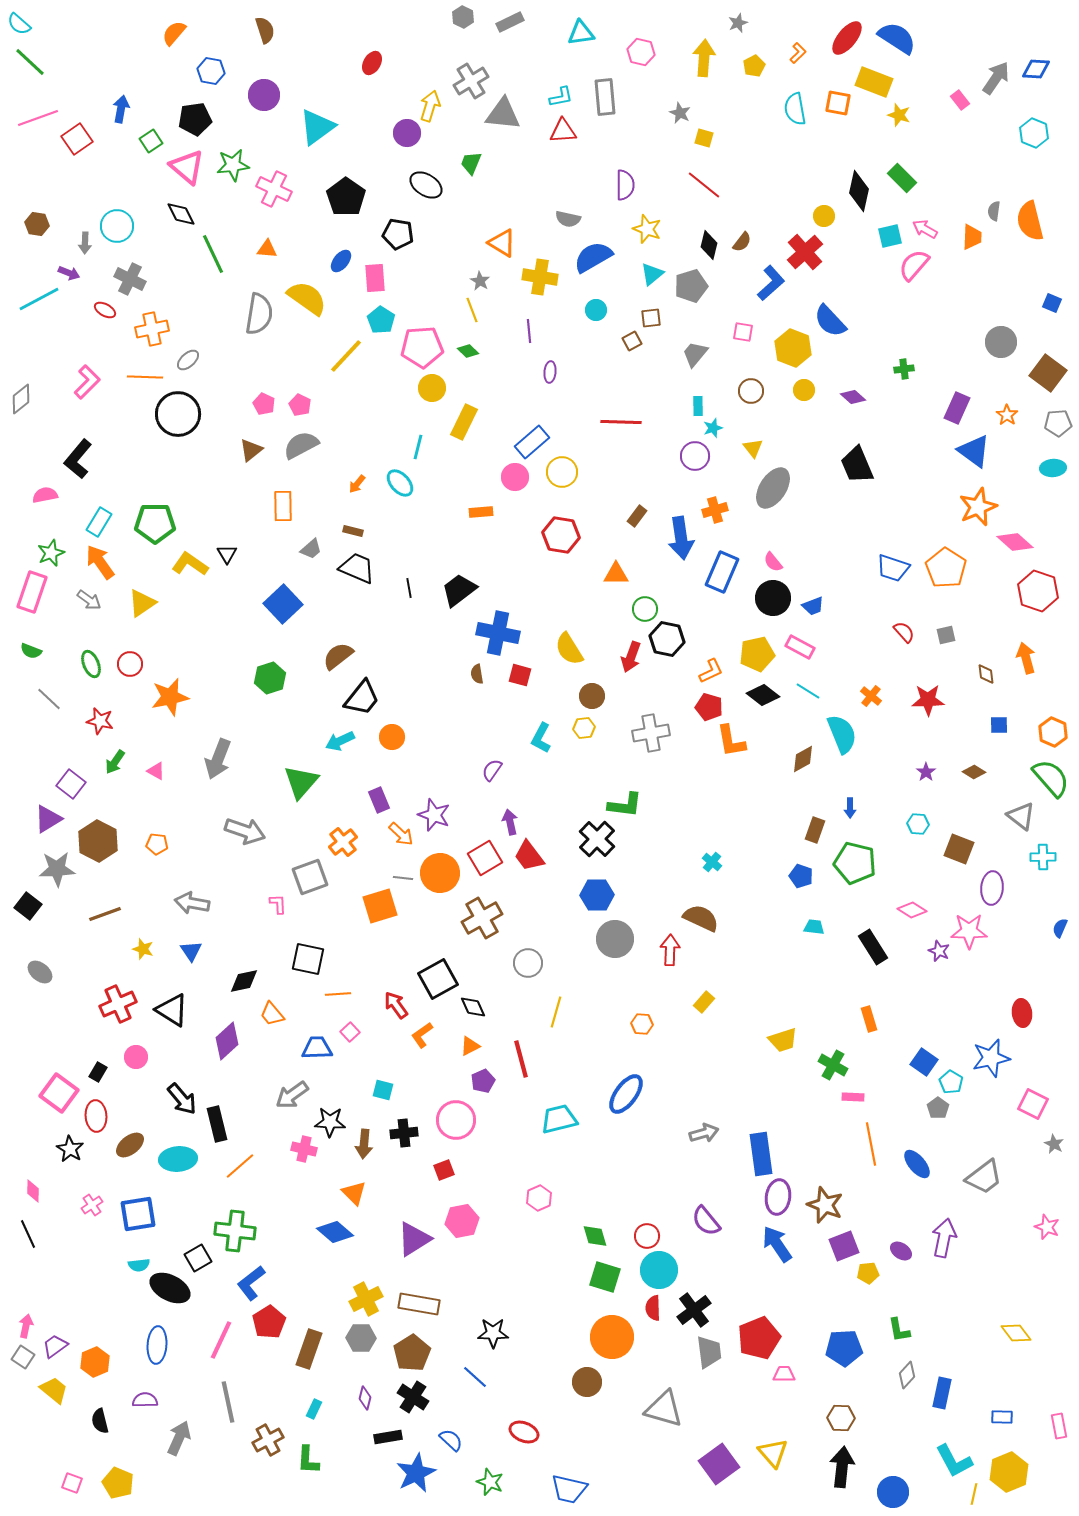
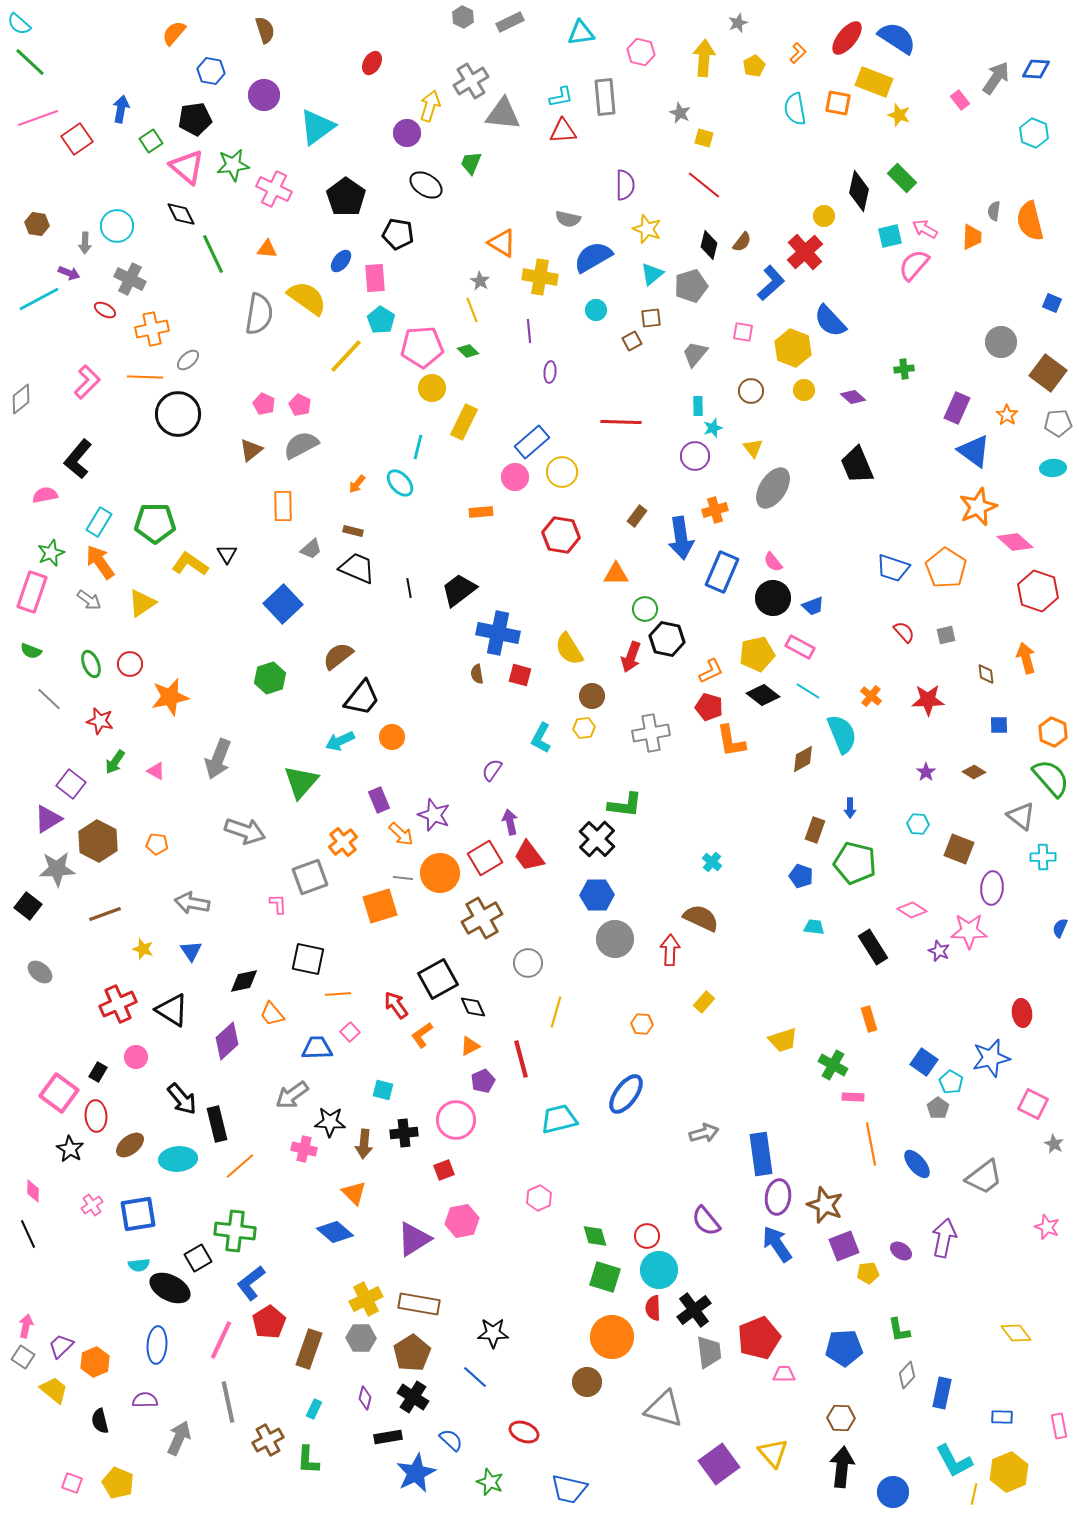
purple trapezoid at (55, 1346): moved 6 px right; rotated 8 degrees counterclockwise
